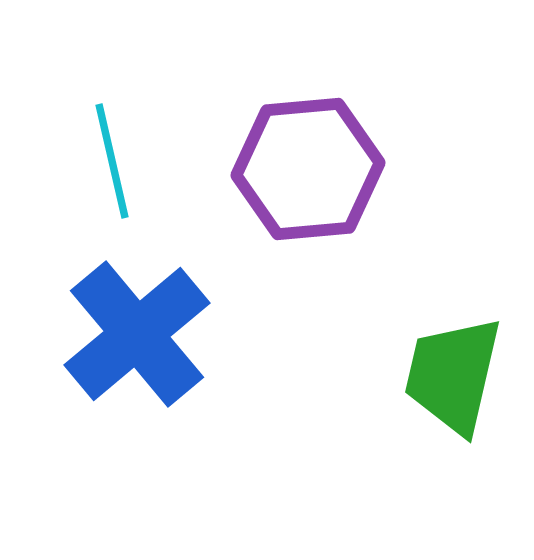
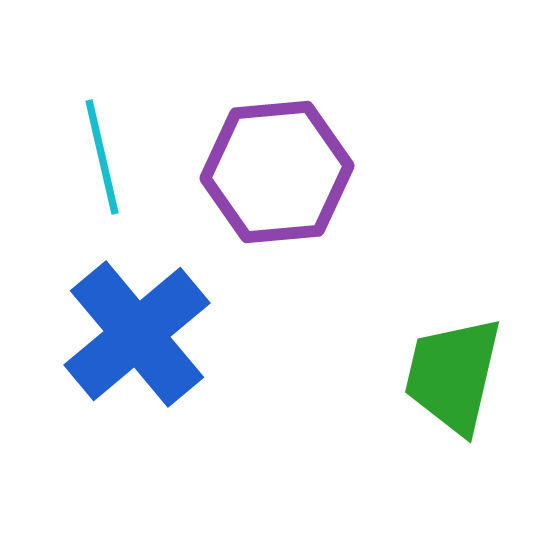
cyan line: moved 10 px left, 4 px up
purple hexagon: moved 31 px left, 3 px down
